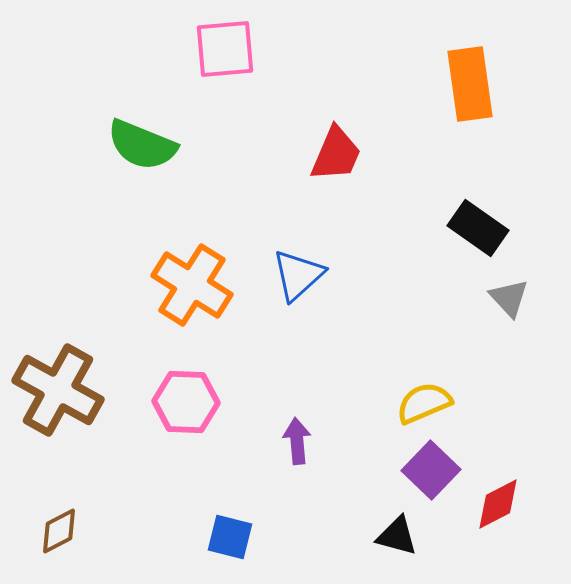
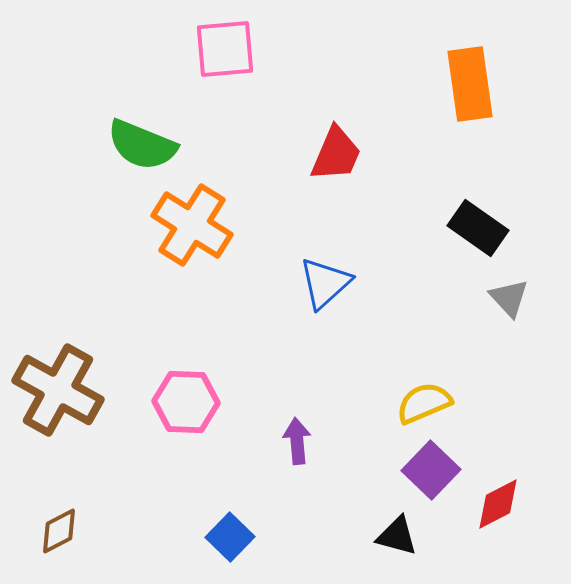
blue triangle: moved 27 px right, 8 px down
orange cross: moved 60 px up
blue square: rotated 30 degrees clockwise
